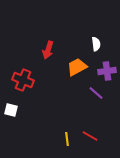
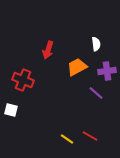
yellow line: rotated 48 degrees counterclockwise
